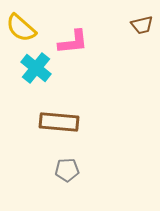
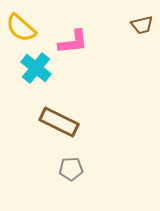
brown rectangle: rotated 21 degrees clockwise
gray pentagon: moved 4 px right, 1 px up
